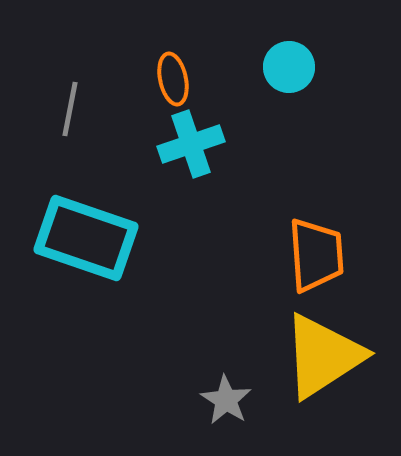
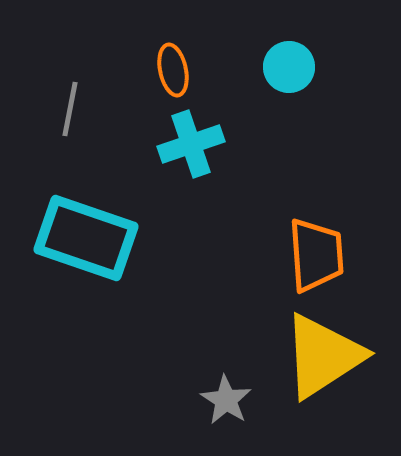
orange ellipse: moved 9 px up
